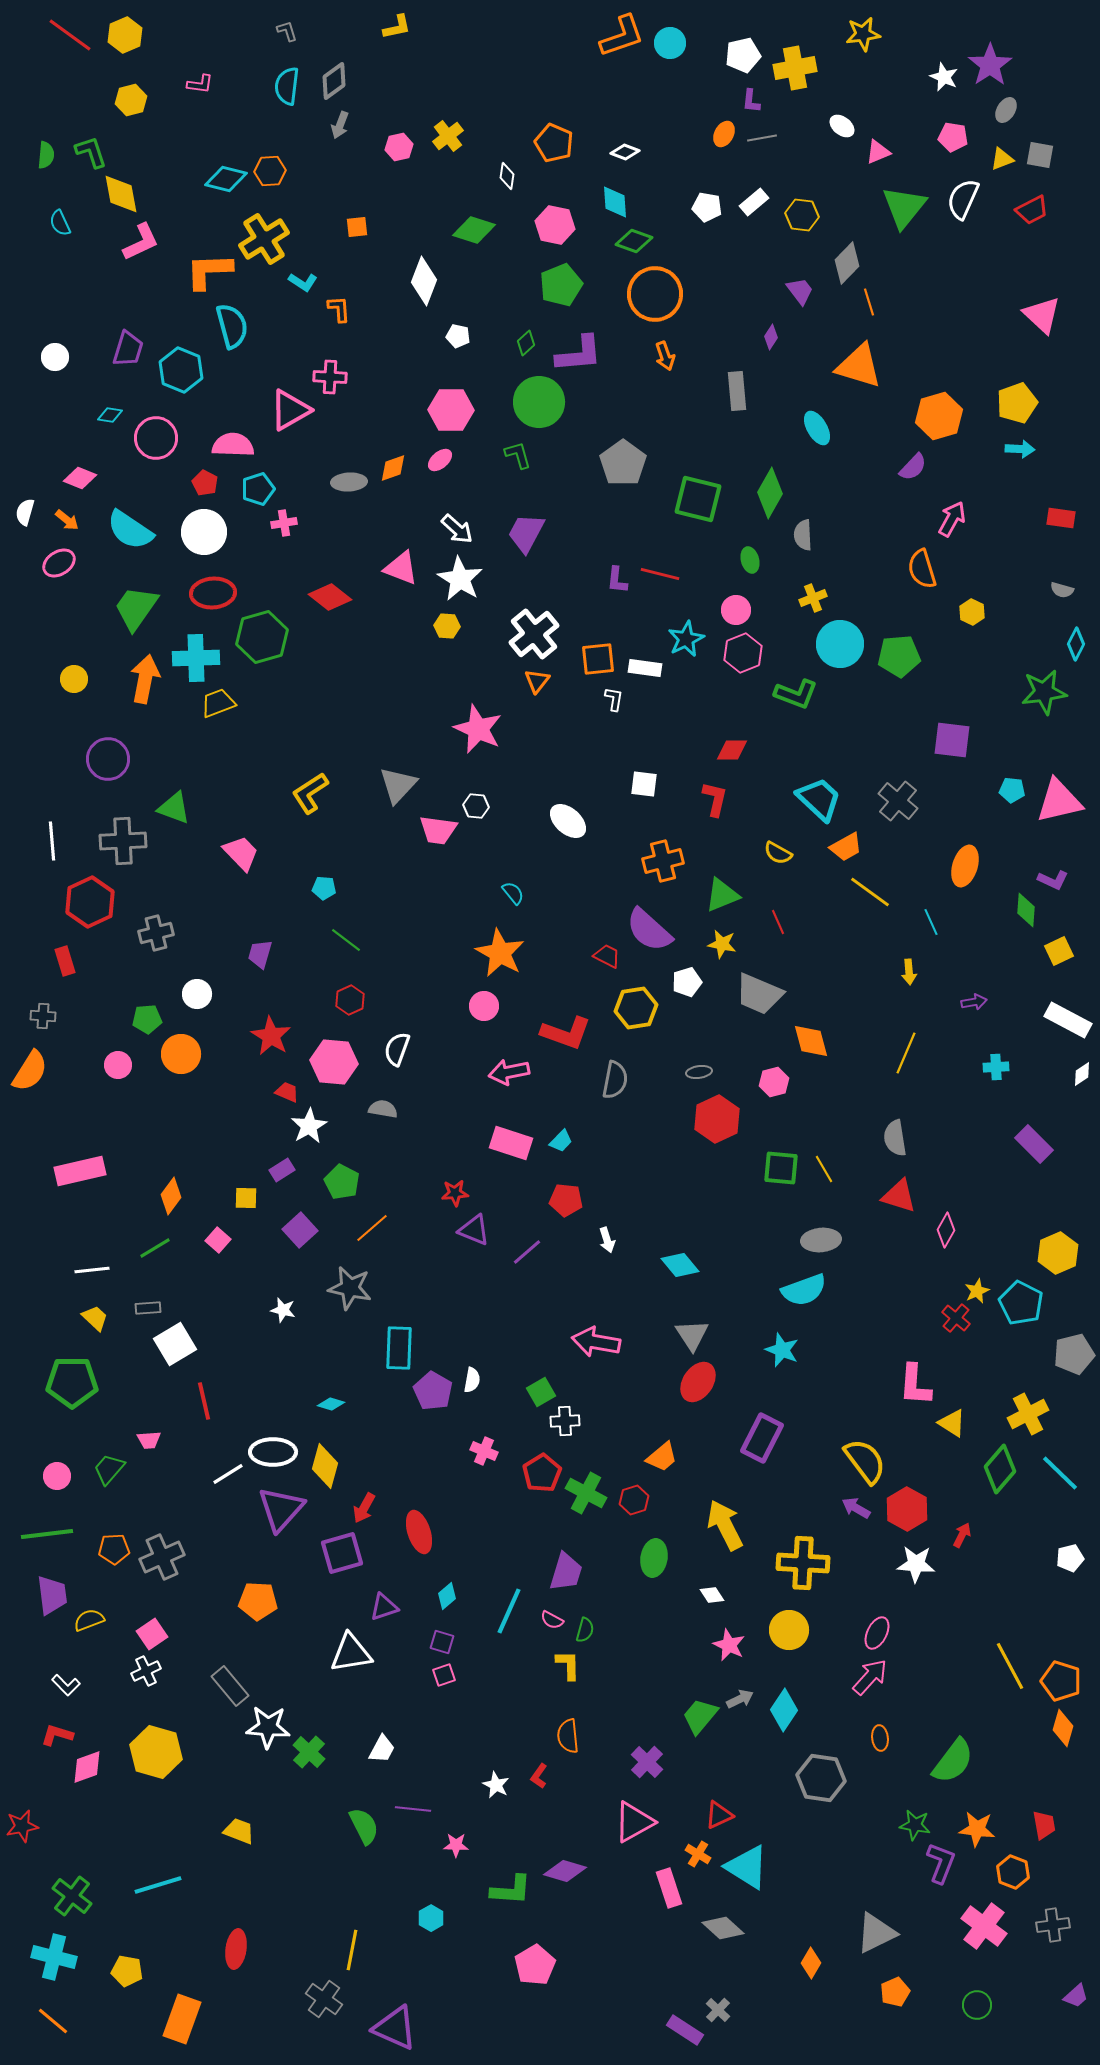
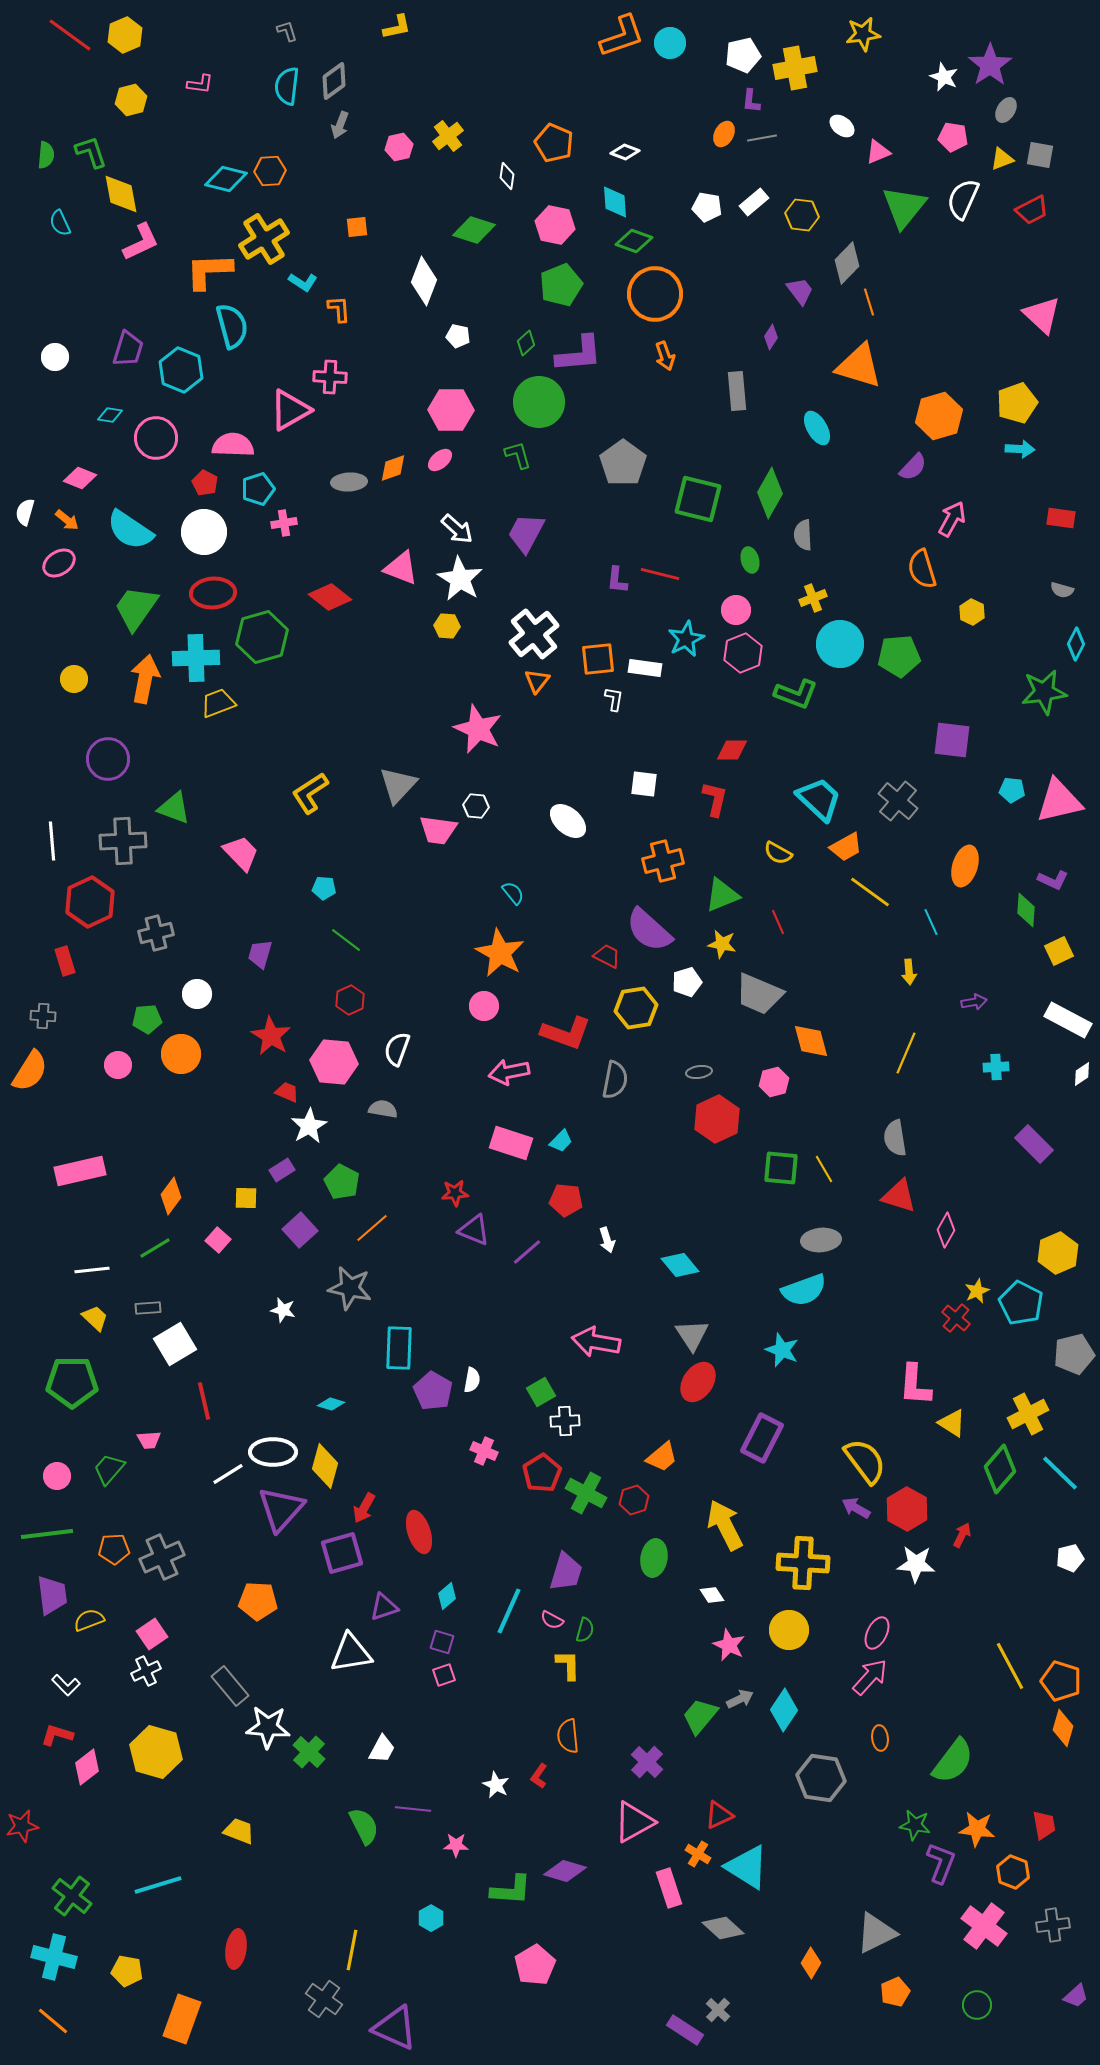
pink diamond at (87, 1767): rotated 18 degrees counterclockwise
